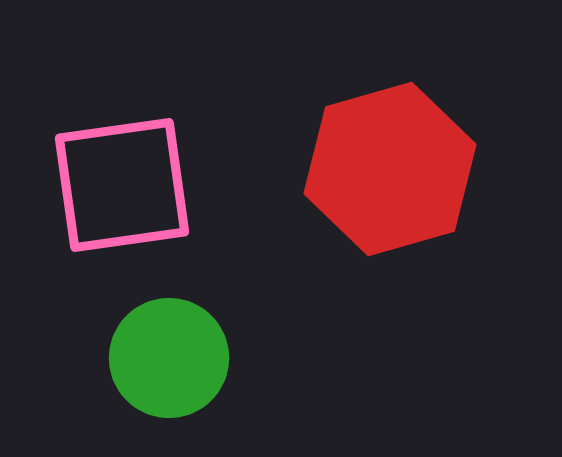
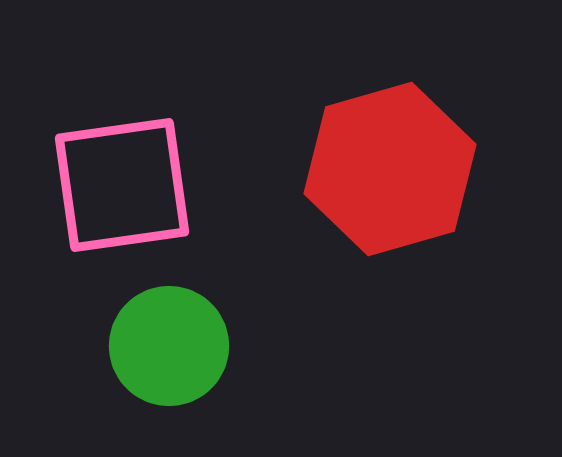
green circle: moved 12 px up
